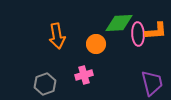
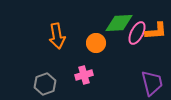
pink ellipse: moved 1 px left, 1 px up; rotated 30 degrees clockwise
orange circle: moved 1 px up
